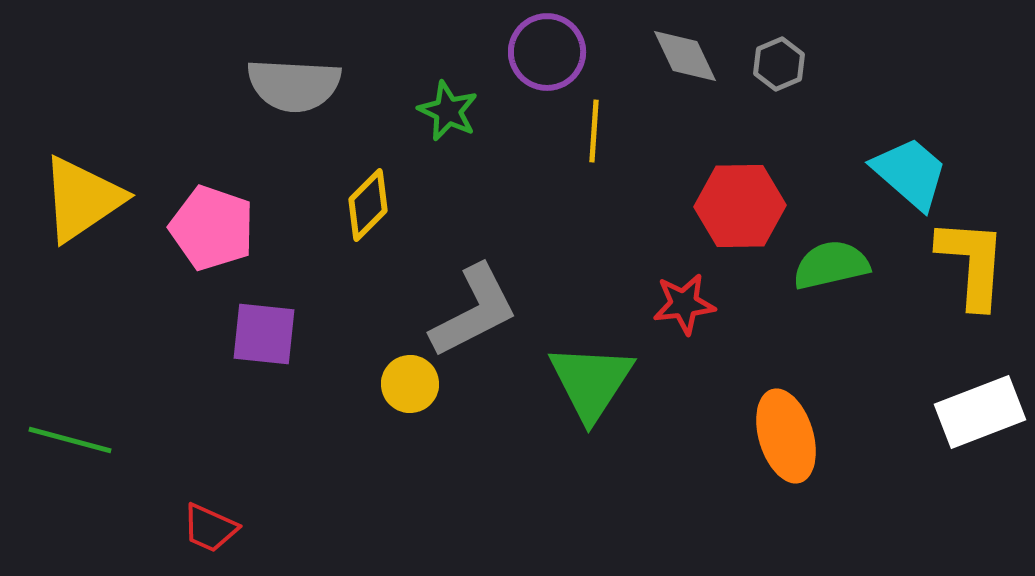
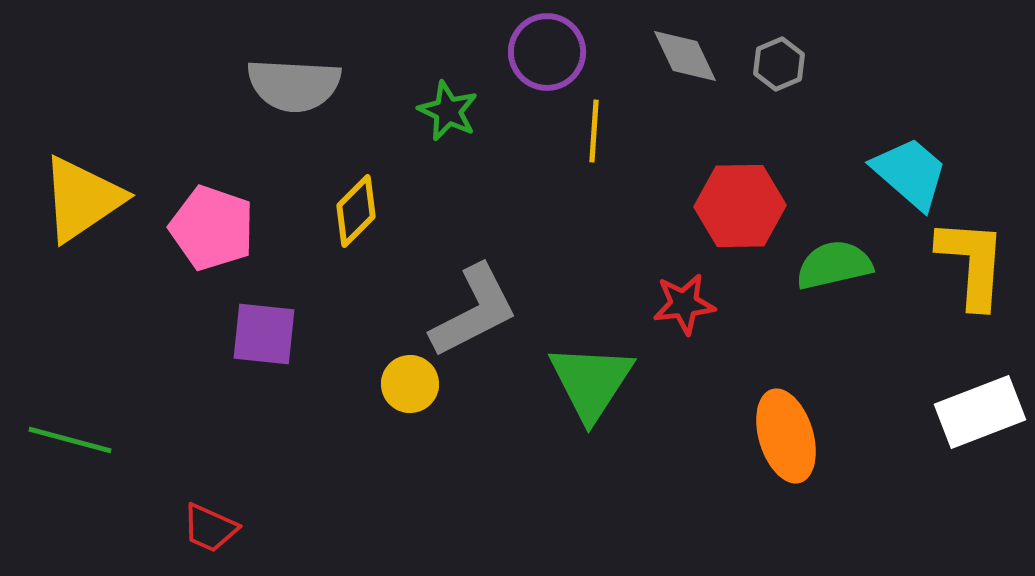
yellow diamond: moved 12 px left, 6 px down
green semicircle: moved 3 px right
